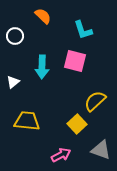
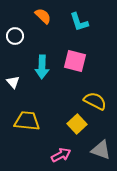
cyan L-shape: moved 4 px left, 8 px up
white triangle: rotated 32 degrees counterclockwise
yellow semicircle: rotated 70 degrees clockwise
